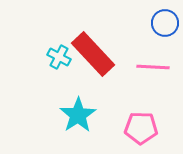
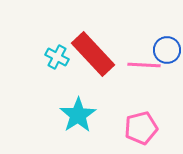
blue circle: moved 2 px right, 27 px down
cyan cross: moved 2 px left
pink line: moved 9 px left, 2 px up
pink pentagon: rotated 16 degrees counterclockwise
